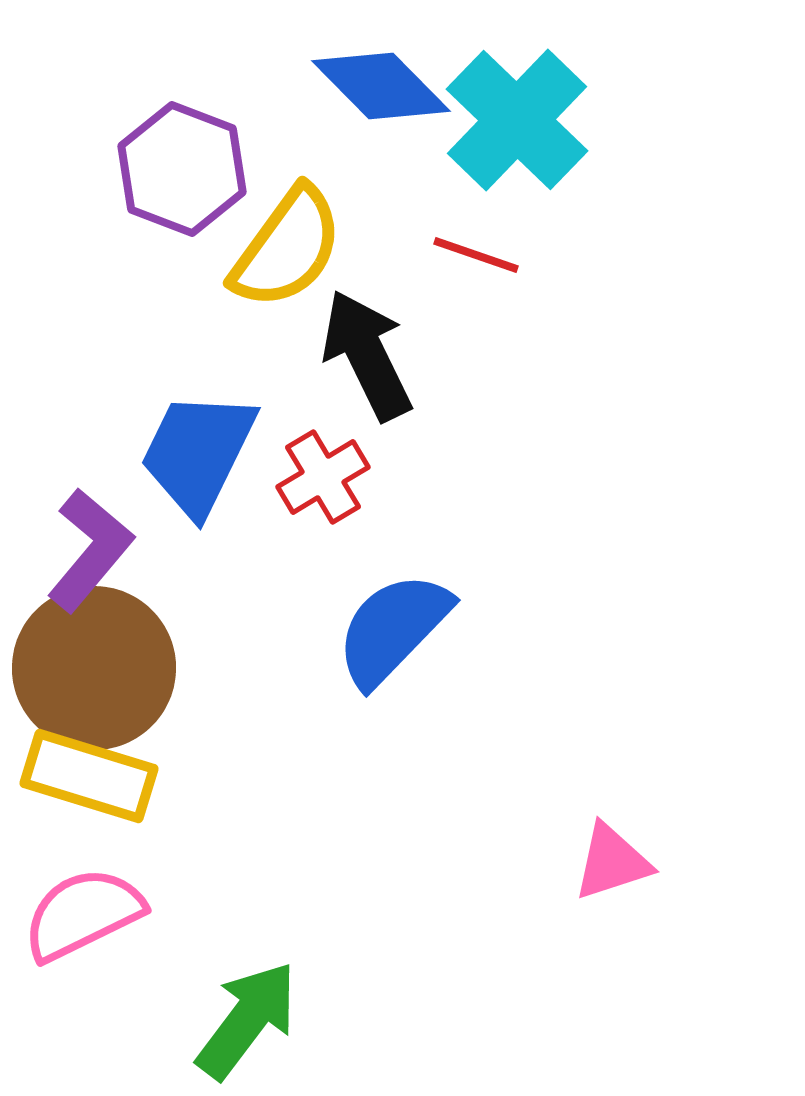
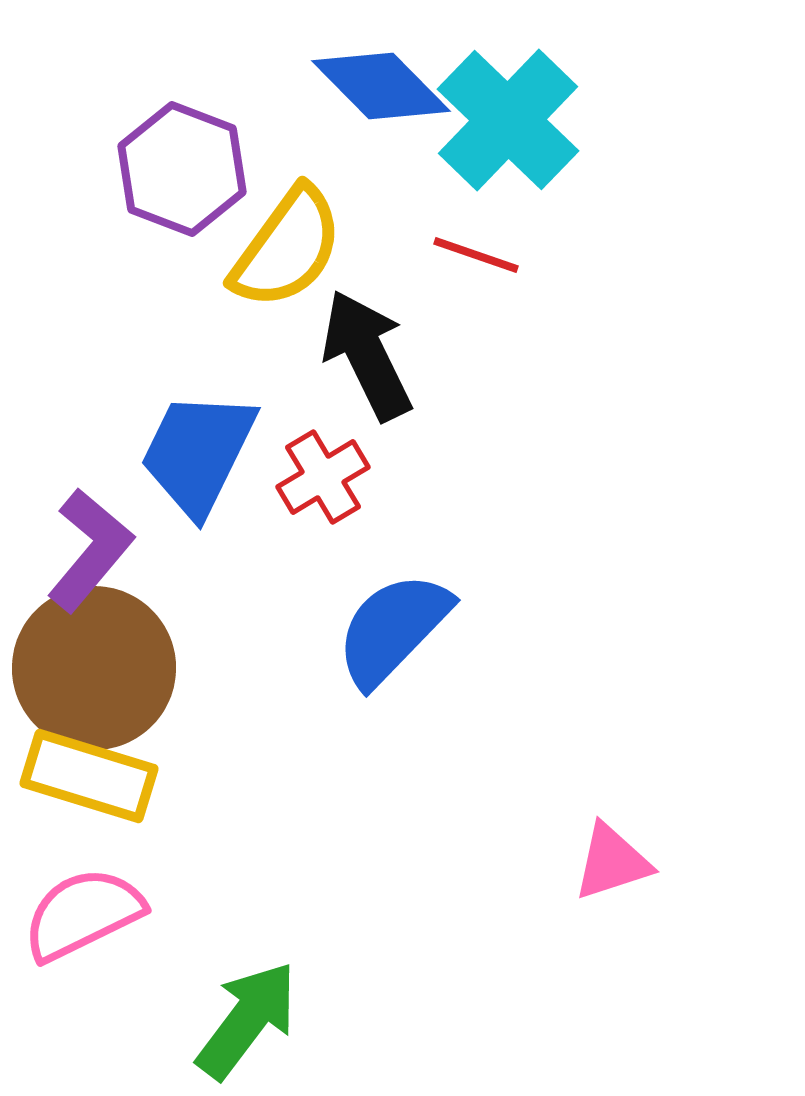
cyan cross: moved 9 px left
